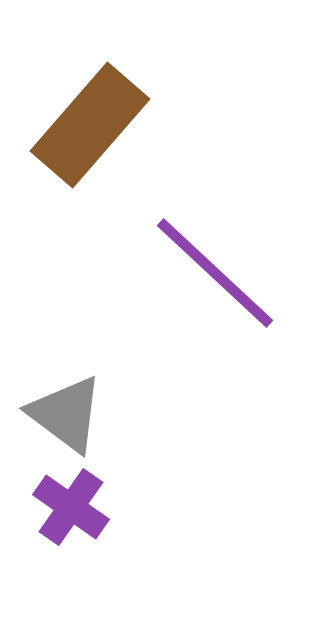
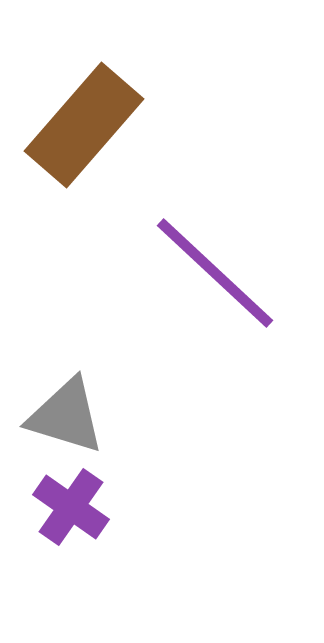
brown rectangle: moved 6 px left
gray triangle: moved 2 px down; rotated 20 degrees counterclockwise
